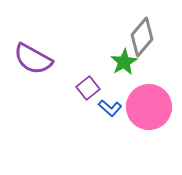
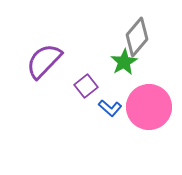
gray diamond: moved 5 px left
purple semicircle: moved 11 px right, 2 px down; rotated 105 degrees clockwise
purple square: moved 2 px left, 2 px up
